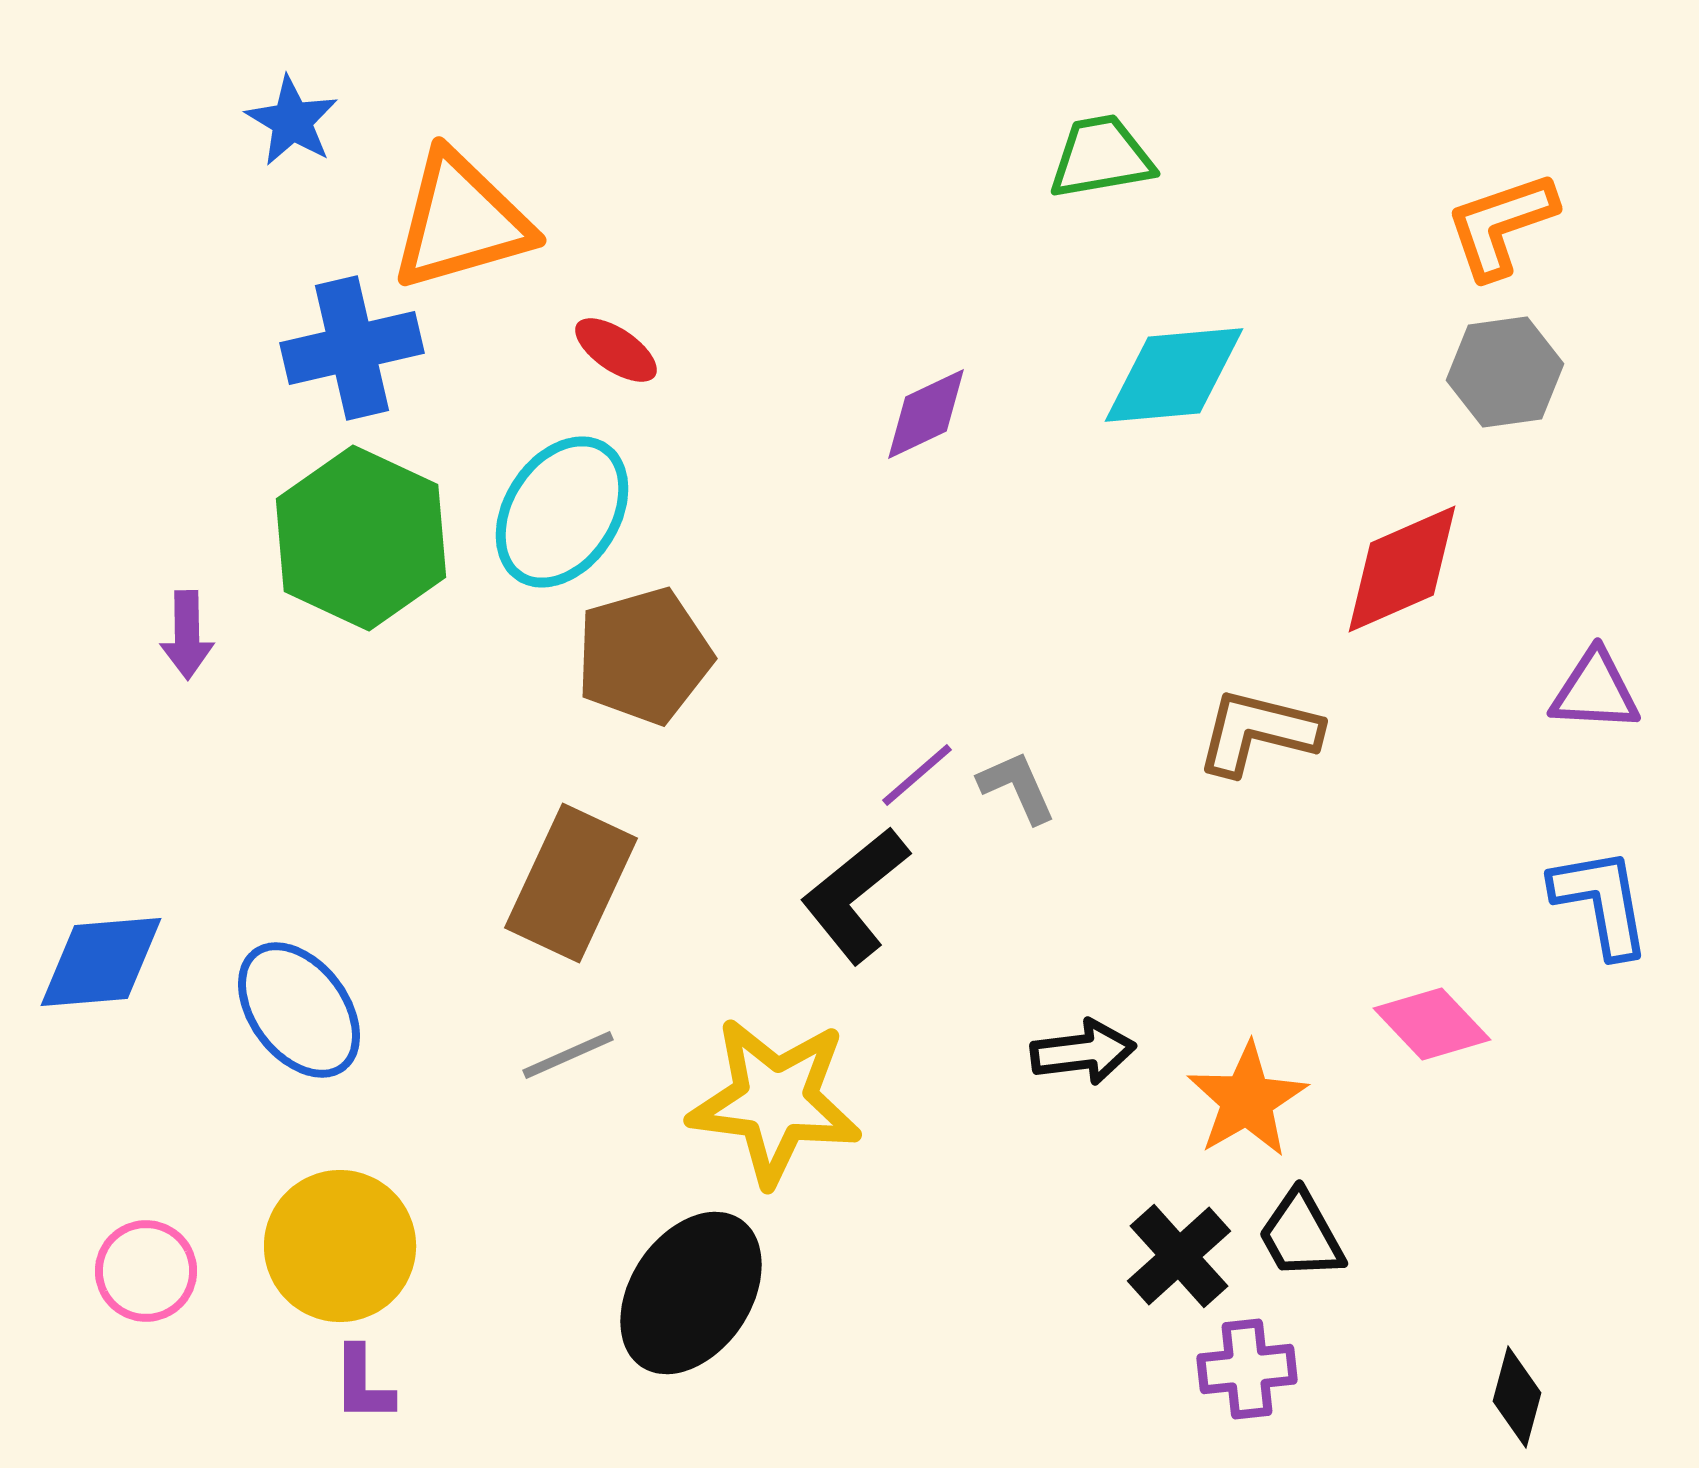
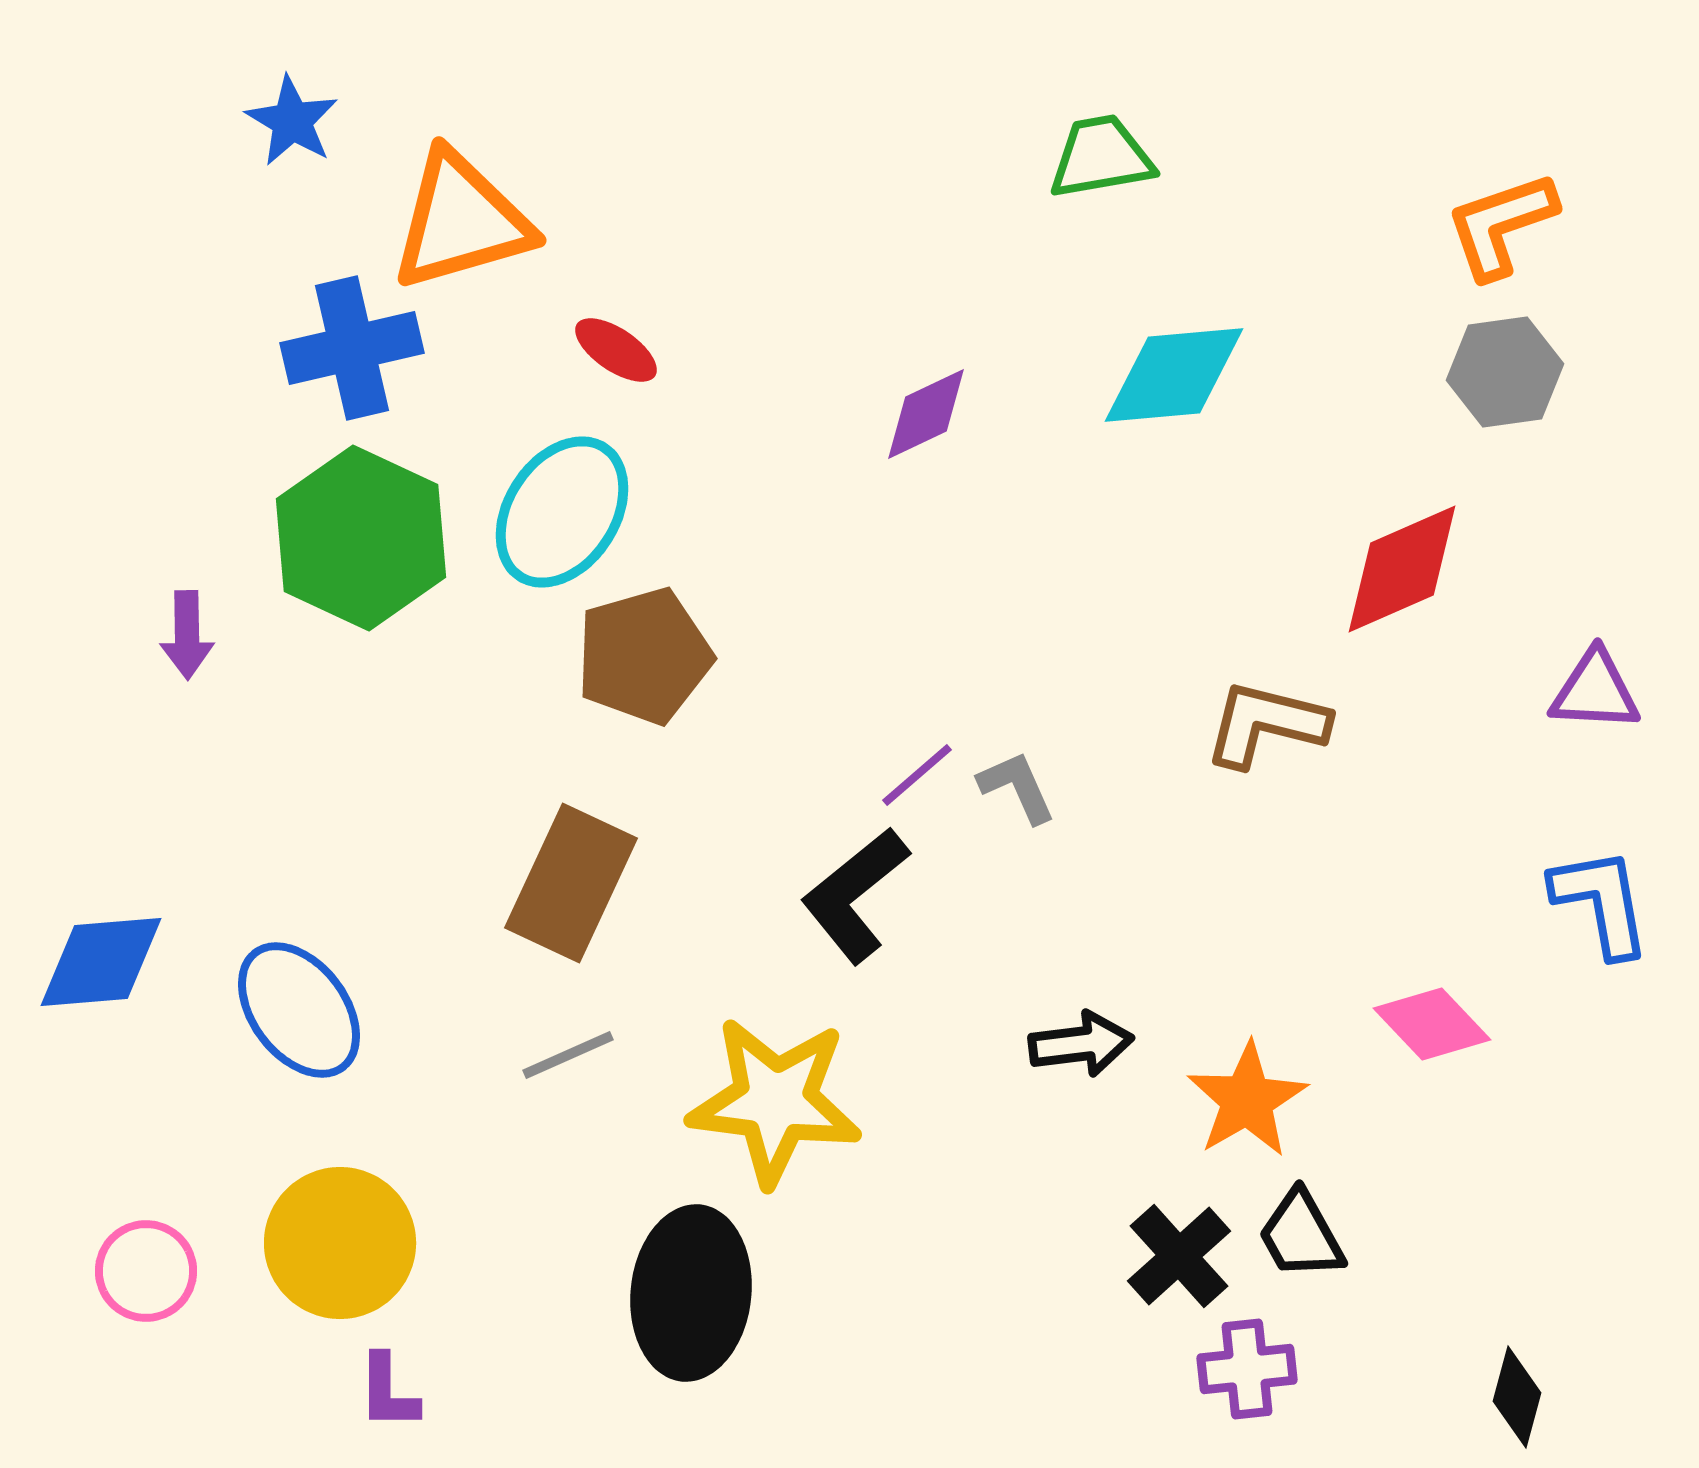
brown L-shape: moved 8 px right, 8 px up
black arrow: moved 2 px left, 8 px up
yellow circle: moved 3 px up
black ellipse: rotated 28 degrees counterclockwise
purple L-shape: moved 25 px right, 8 px down
